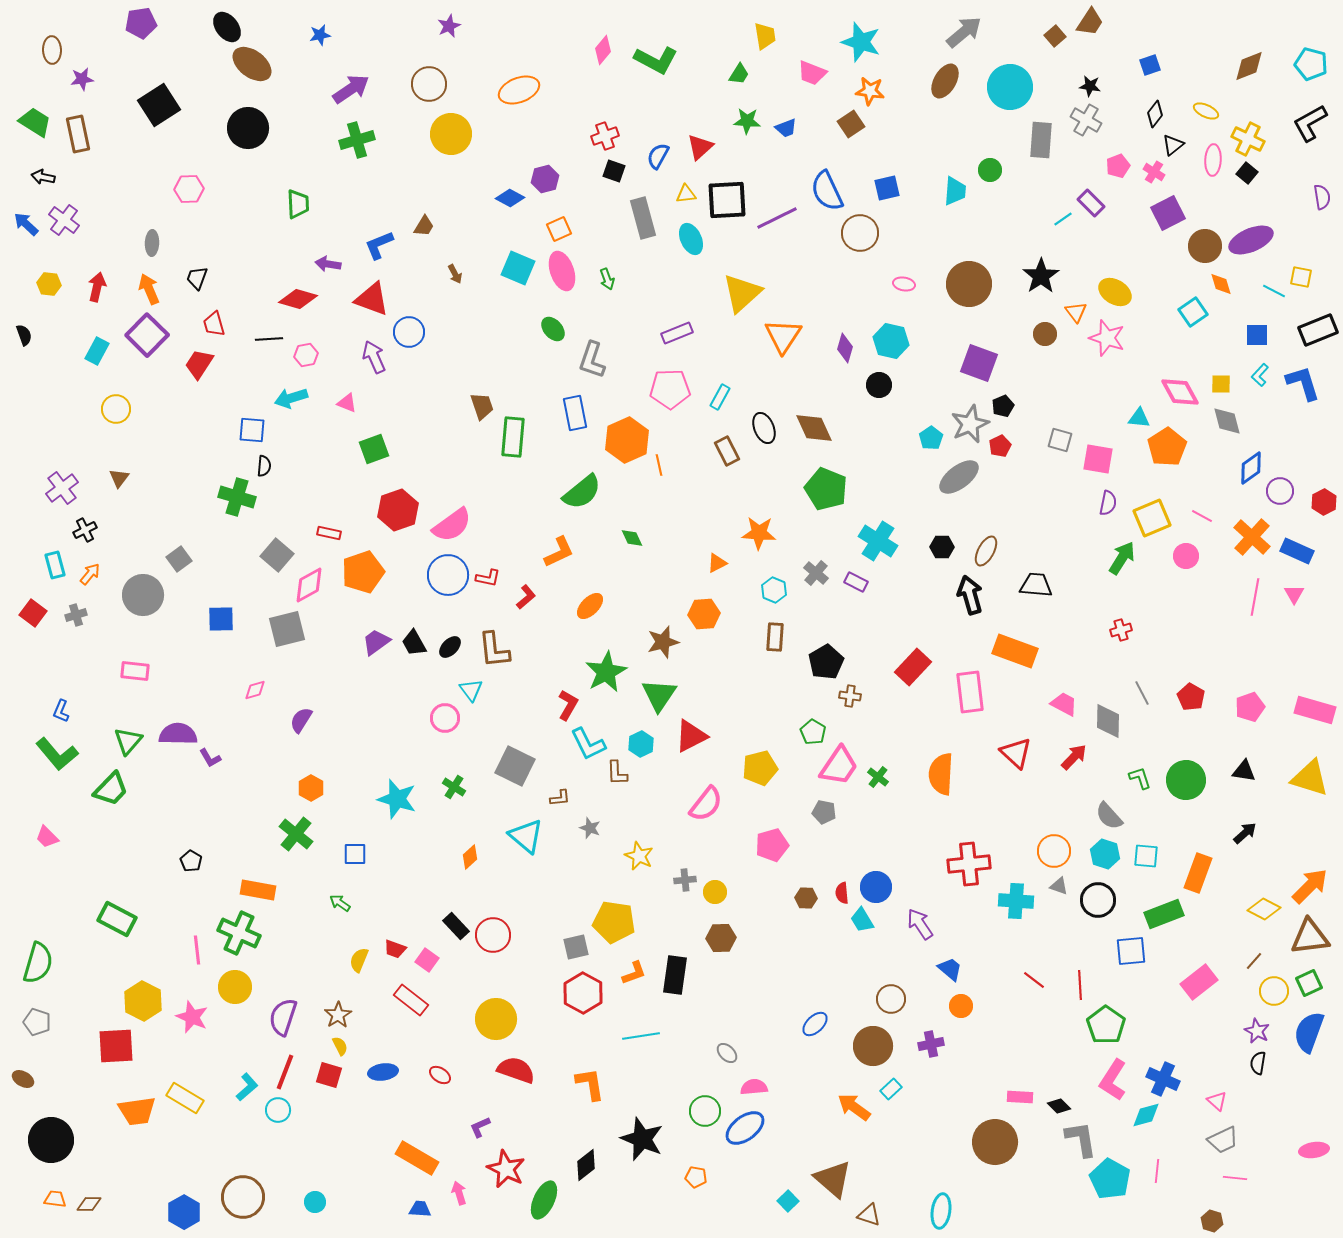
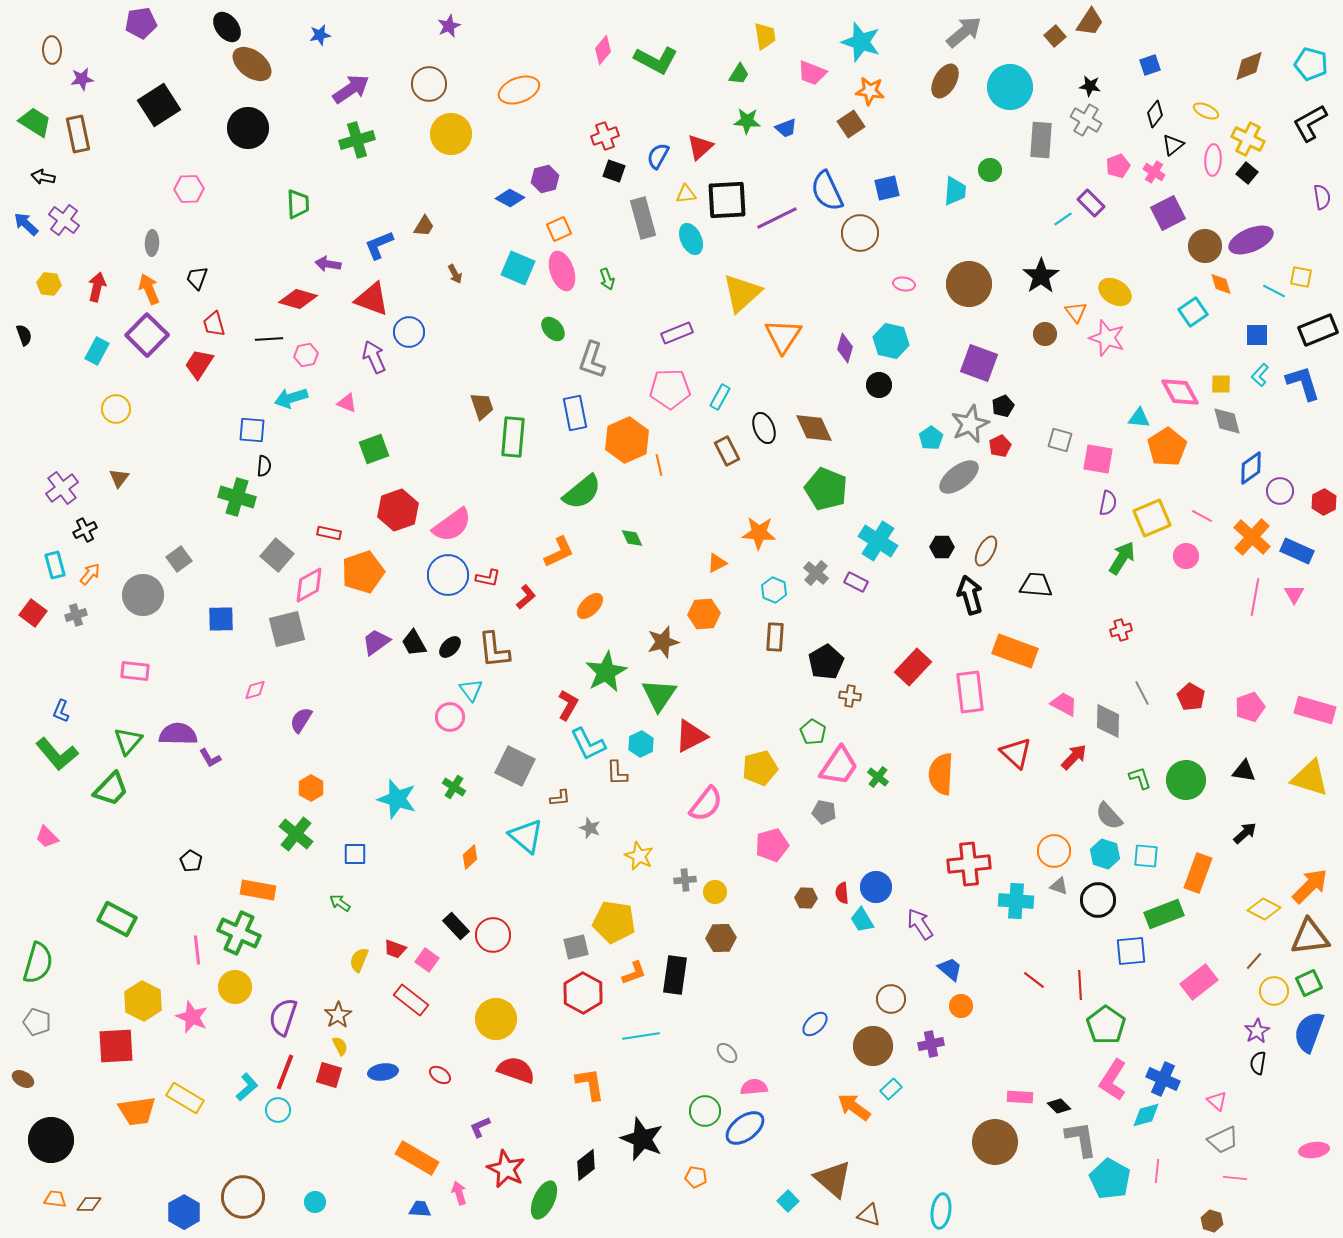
pink circle at (445, 718): moved 5 px right, 1 px up
purple star at (1257, 1031): rotated 15 degrees clockwise
